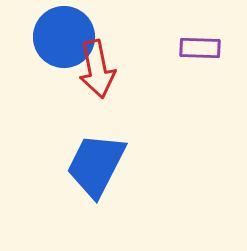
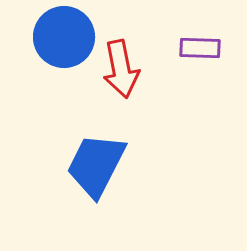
red arrow: moved 24 px right
